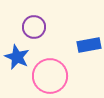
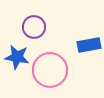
blue star: rotated 15 degrees counterclockwise
pink circle: moved 6 px up
